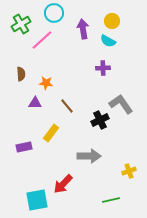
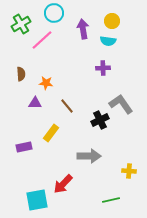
cyan semicircle: rotated 21 degrees counterclockwise
yellow cross: rotated 24 degrees clockwise
